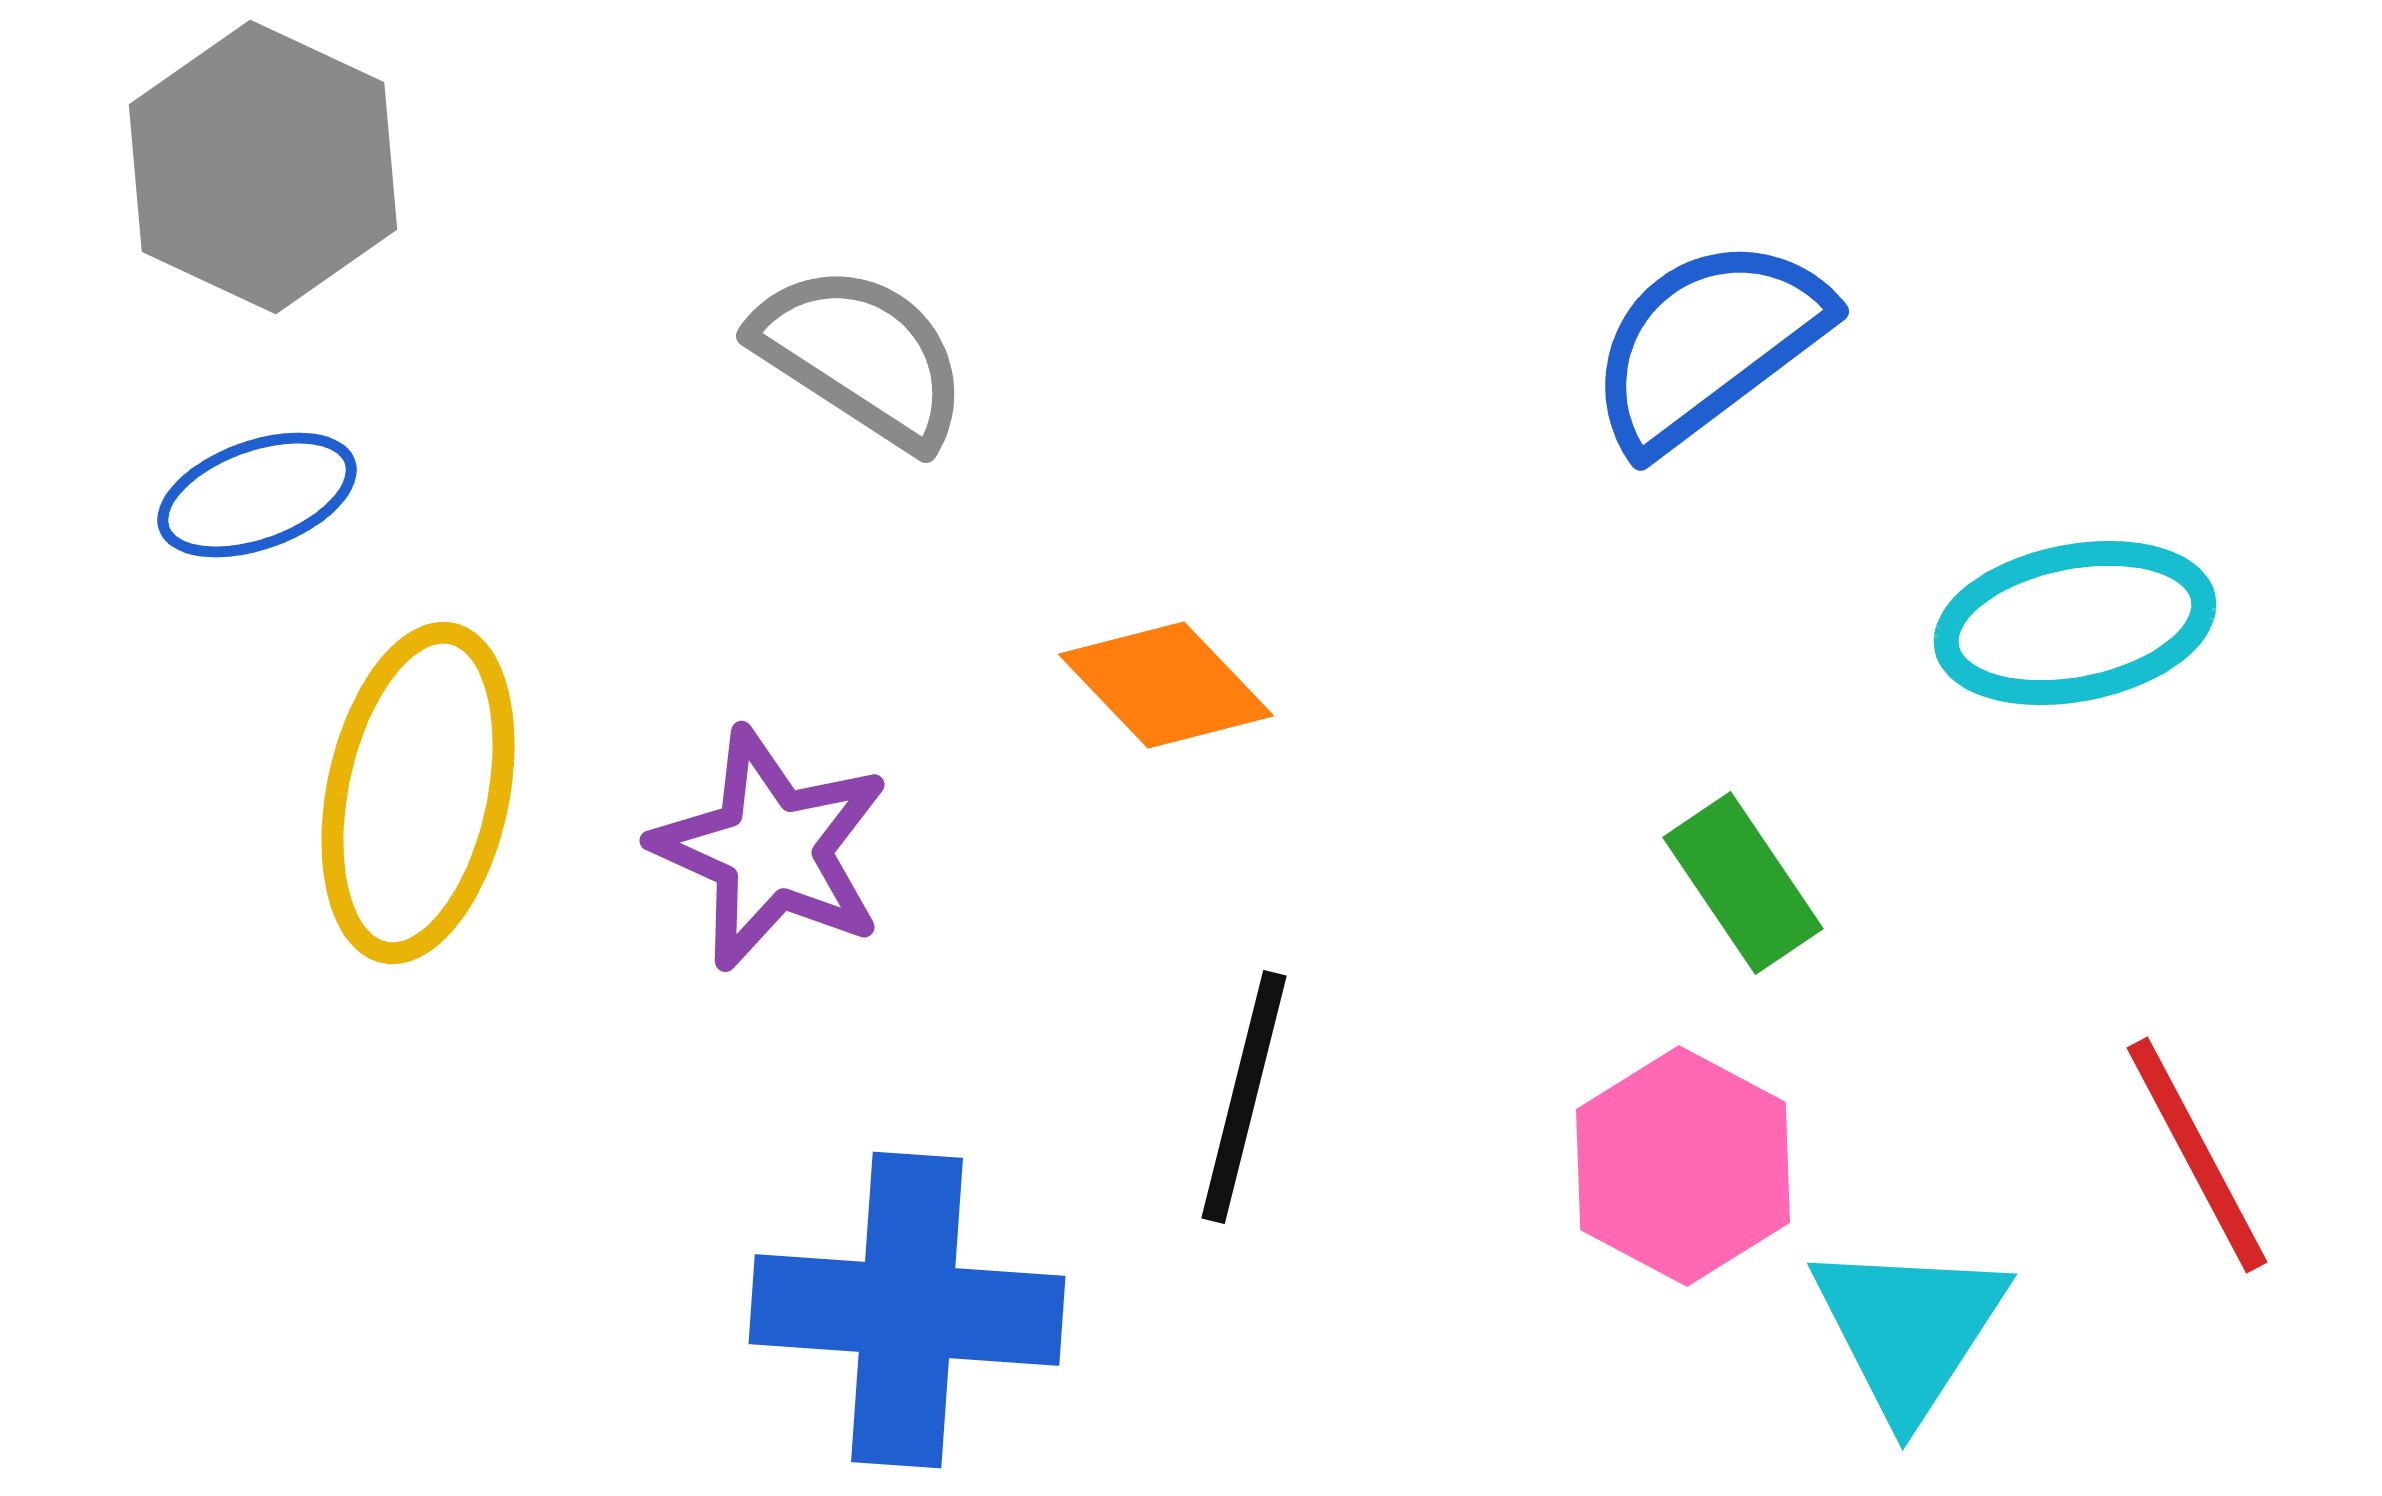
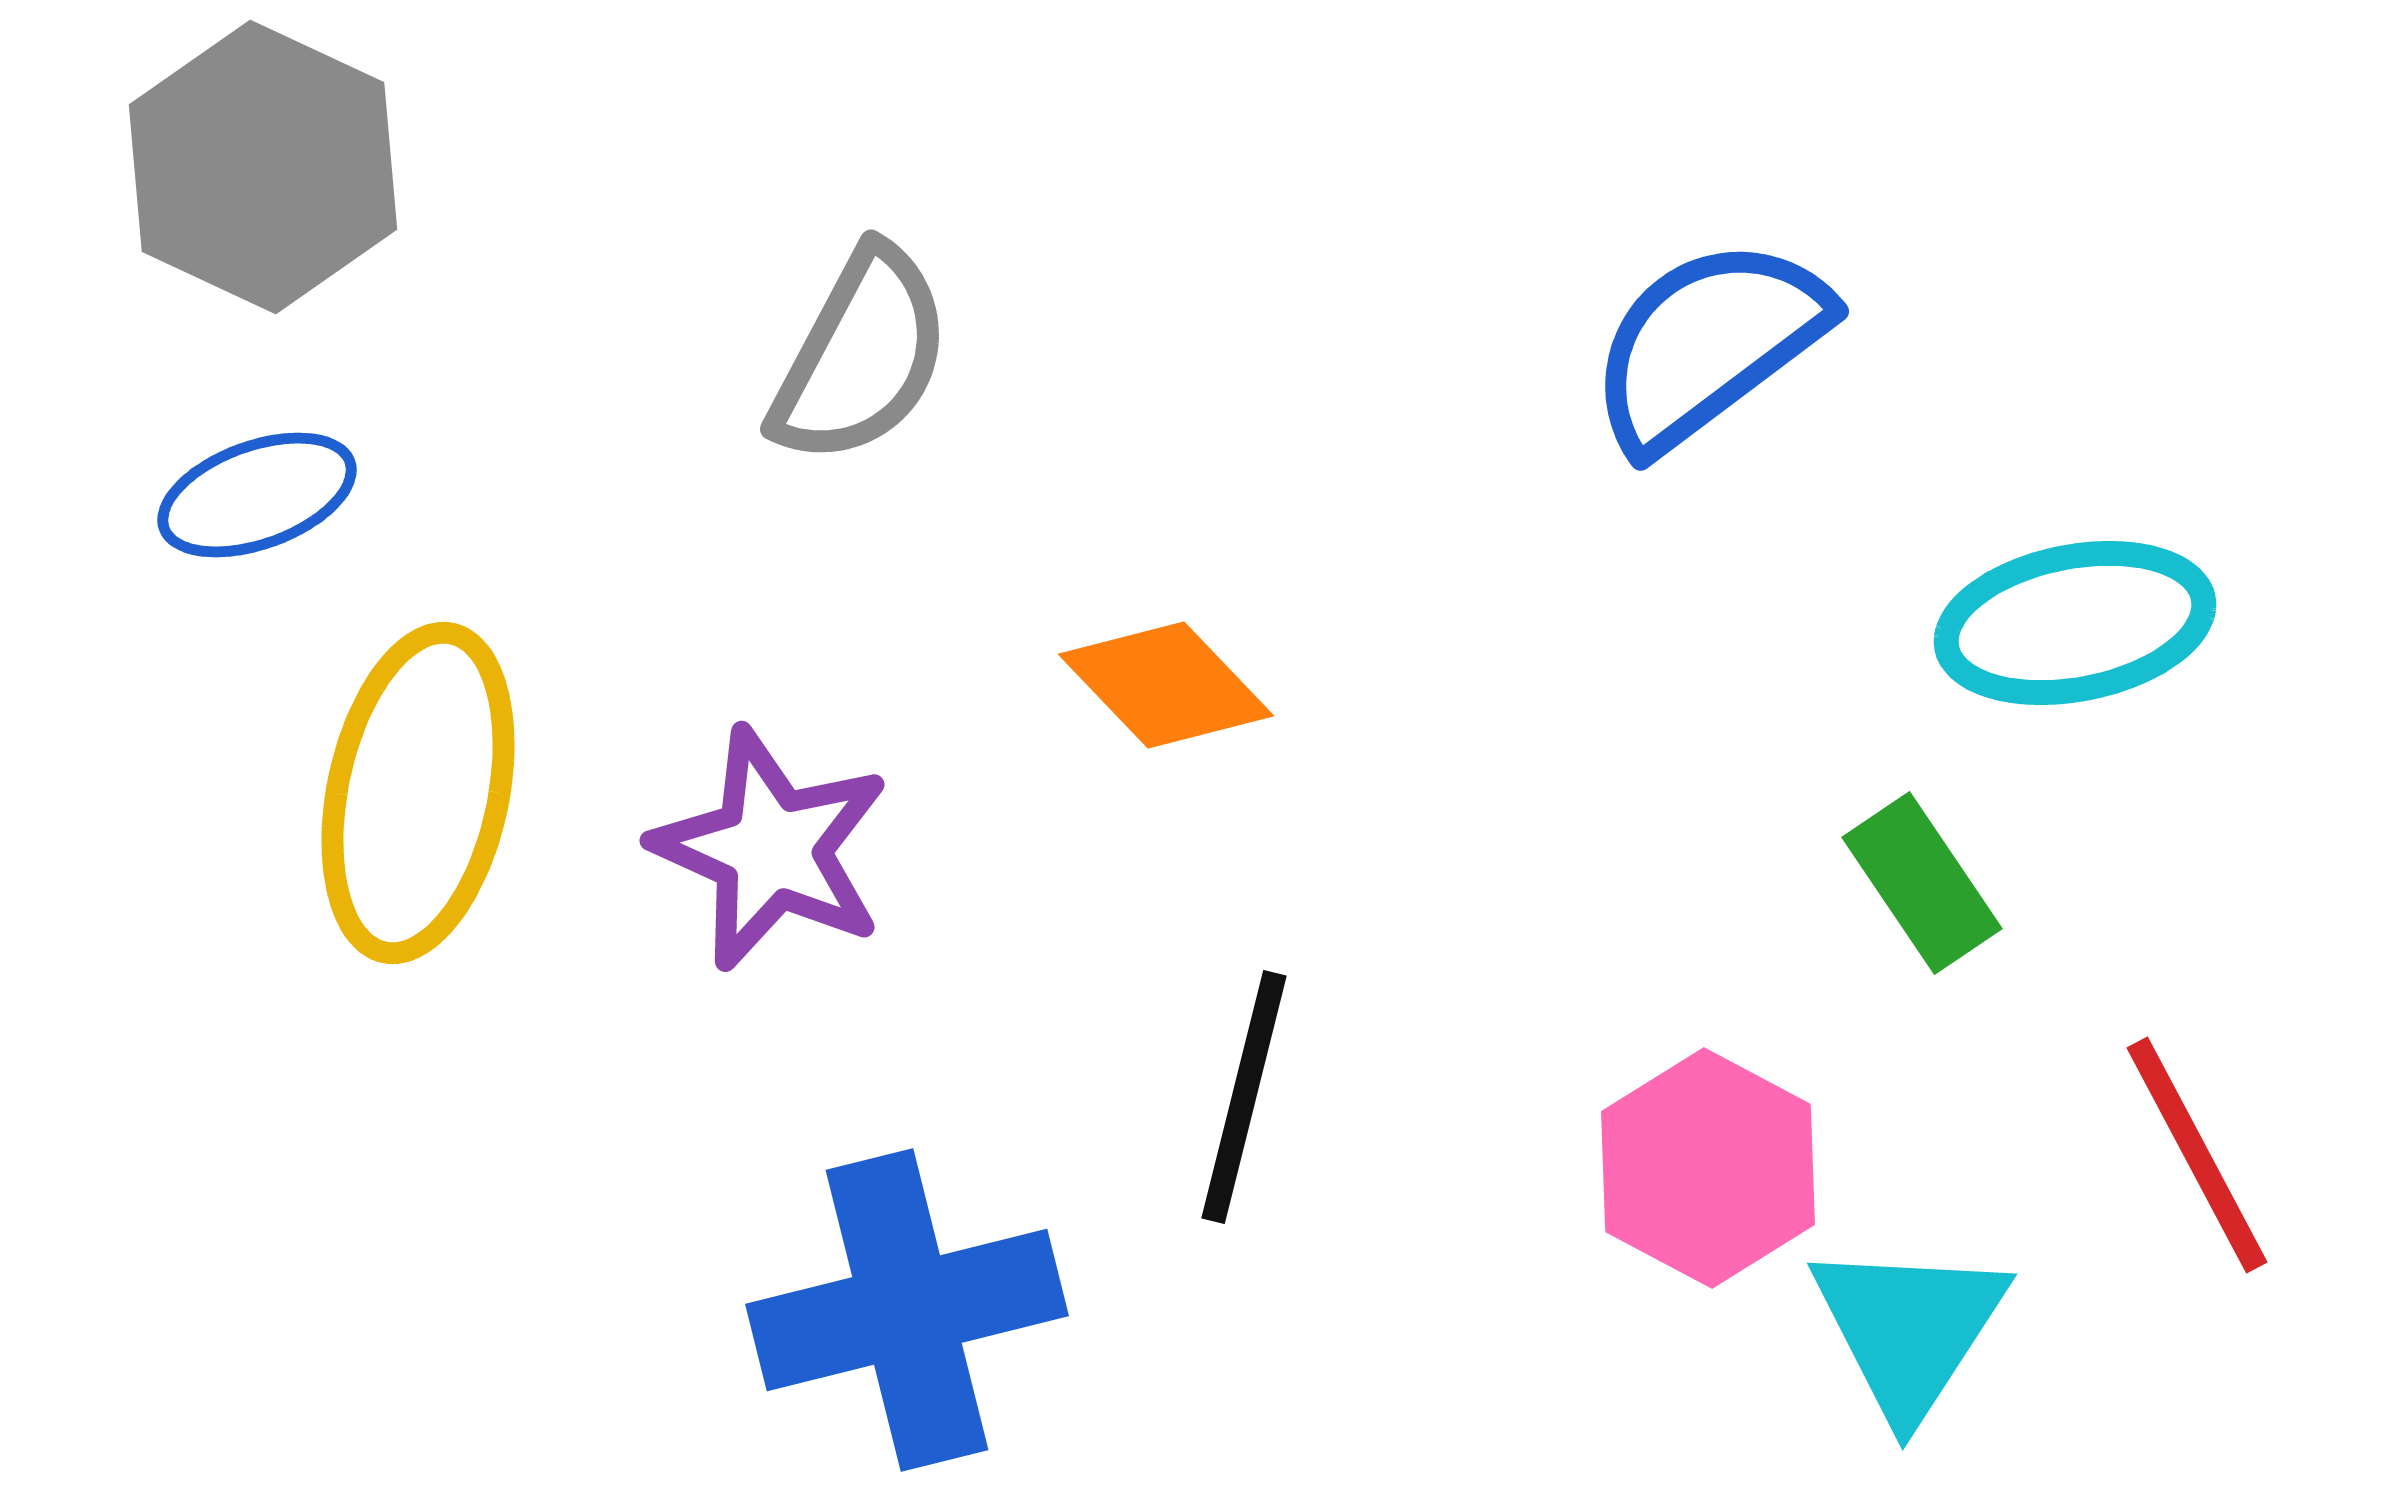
gray semicircle: rotated 85 degrees clockwise
green rectangle: moved 179 px right
pink hexagon: moved 25 px right, 2 px down
blue cross: rotated 18 degrees counterclockwise
